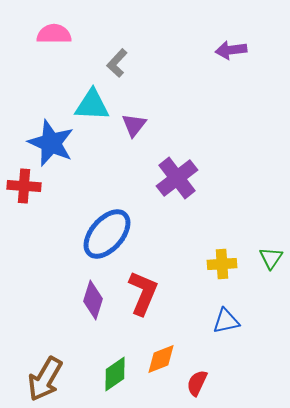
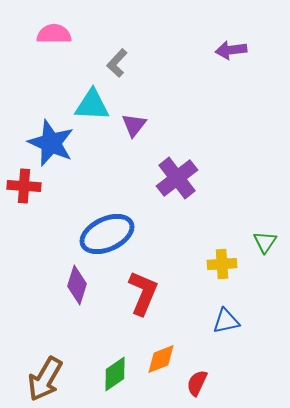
blue ellipse: rotated 24 degrees clockwise
green triangle: moved 6 px left, 16 px up
purple diamond: moved 16 px left, 15 px up
